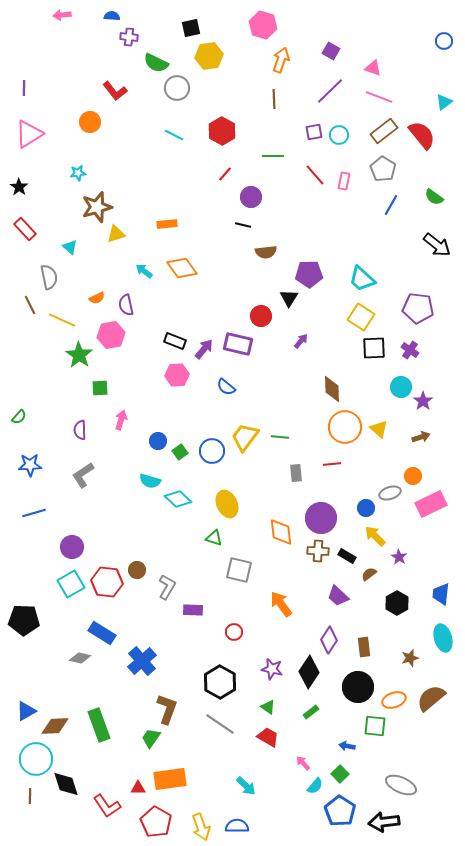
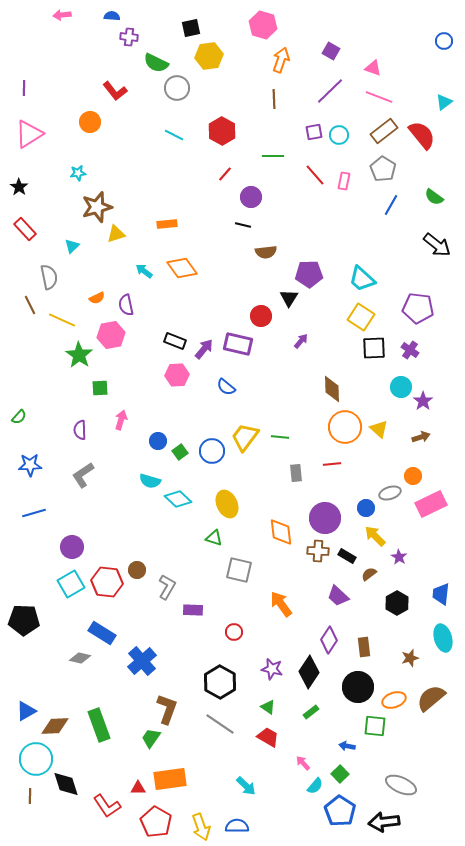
cyan triangle at (70, 247): moved 2 px right, 1 px up; rotated 35 degrees clockwise
purple circle at (321, 518): moved 4 px right
